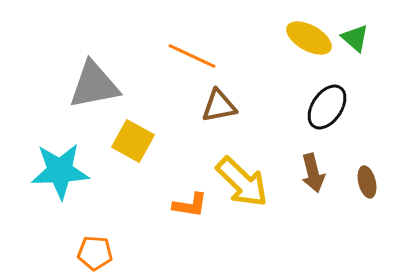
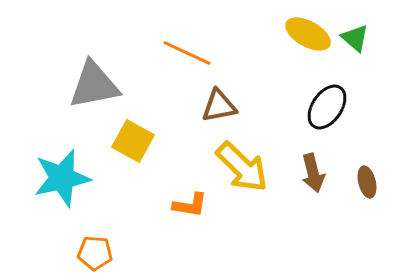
yellow ellipse: moved 1 px left, 4 px up
orange line: moved 5 px left, 3 px up
cyan star: moved 2 px right, 7 px down; rotated 10 degrees counterclockwise
yellow arrow: moved 15 px up
